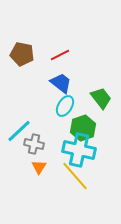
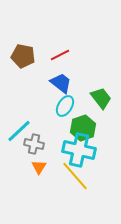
brown pentagon: moved 1 px right, 2 px down
